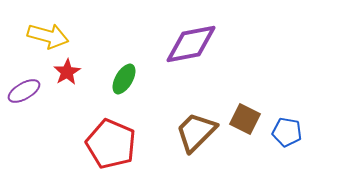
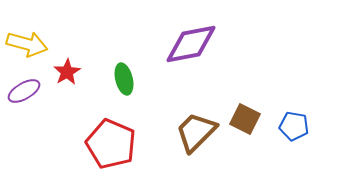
yellow arrow: moved 21 px left, 8 px down
green ellipse: rotated 44 degrees counterclockwise
blue pentagon: moved 7 px right, 6 px up
